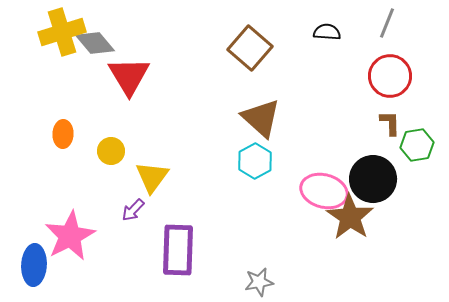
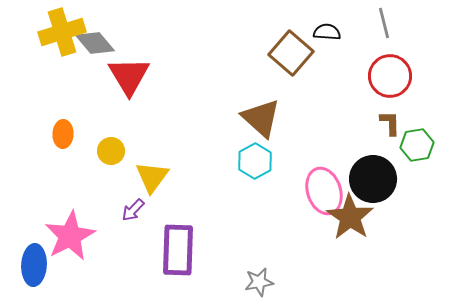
gray line: moved 3 px left; rotated 36 degrees counterclockwise
brown square: moved 41 px right, 5 px down
pink ellipse: rotated 57 degrees clockwise
